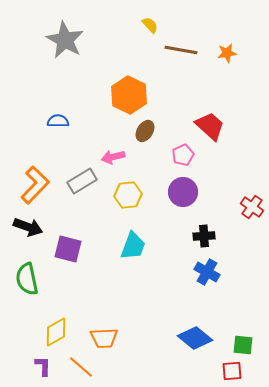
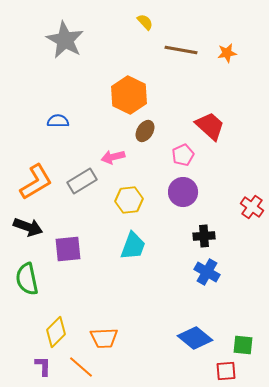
yellow semicircle: moved 5 px left, 3 px up
orange L-shape: moved 1 px right, 3 px up; rotated 15 degrees clockwise
yellow hexagon: moved 1 px right, 5 px down
purple square: rotated 20 degrees counterclockwise
yellow diamond: rotated 16 degrees counterclockwise
red square: moved 6 px left
